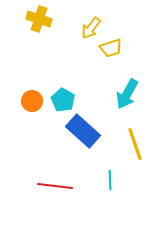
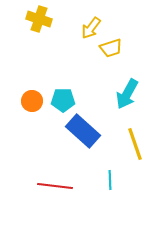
cyan pentagon: rotated 30 degrees counterclockwise
